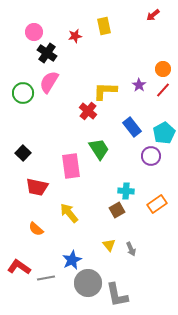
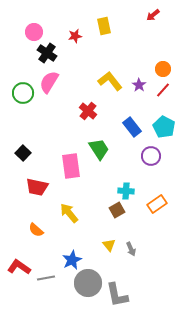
yellow L-shape: moved 5 px right, 10 px up; rotated 50 degrees clockwise
cyan pentagon: moved 6 px up; rotated 15 degrees counterclockwise
orange semicircle: moved 1 px down
